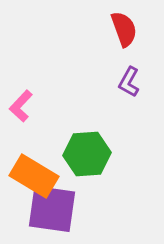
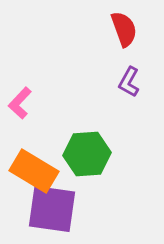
pink L-shape: moved 1 px left, 3 px up
orange rectangle: moved 5 px up
